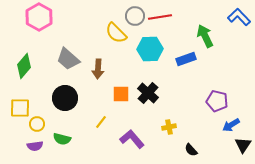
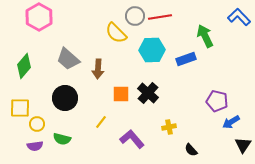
cyan hexagon: moved 2 px right, 1 px down
blue arrow: moved 3 px up
